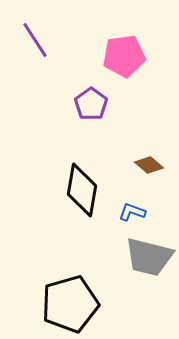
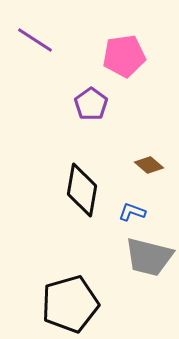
purple line: rotated 24 degrees counterclockwise
